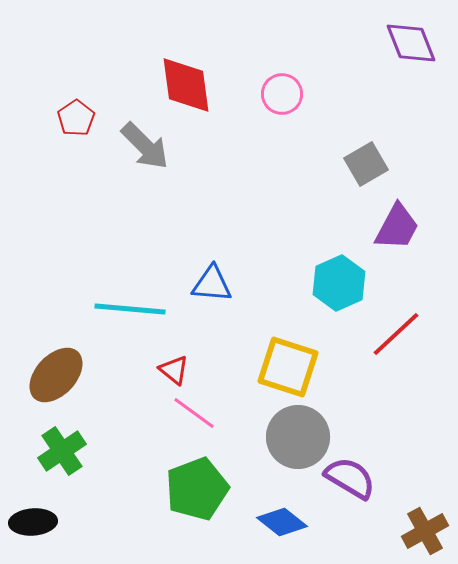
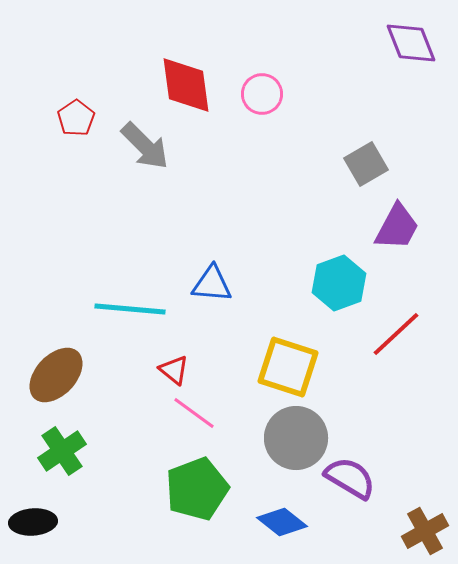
pink circle: moved 20 px left
cyan hexagon: rotated 4 degrees clockwise
gray circle: moved 2 px left, 1 px down
